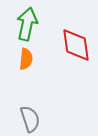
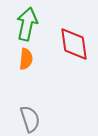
red diamond: moved 2 px left, 1 px up
